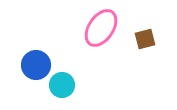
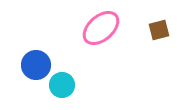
pink ellipse: rotated 15 degrees clockwise
brown square: moved 14 px right, 9 px up
